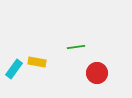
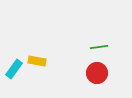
green line: moved 23 px right
yellow rectangle: moved 1 px up
